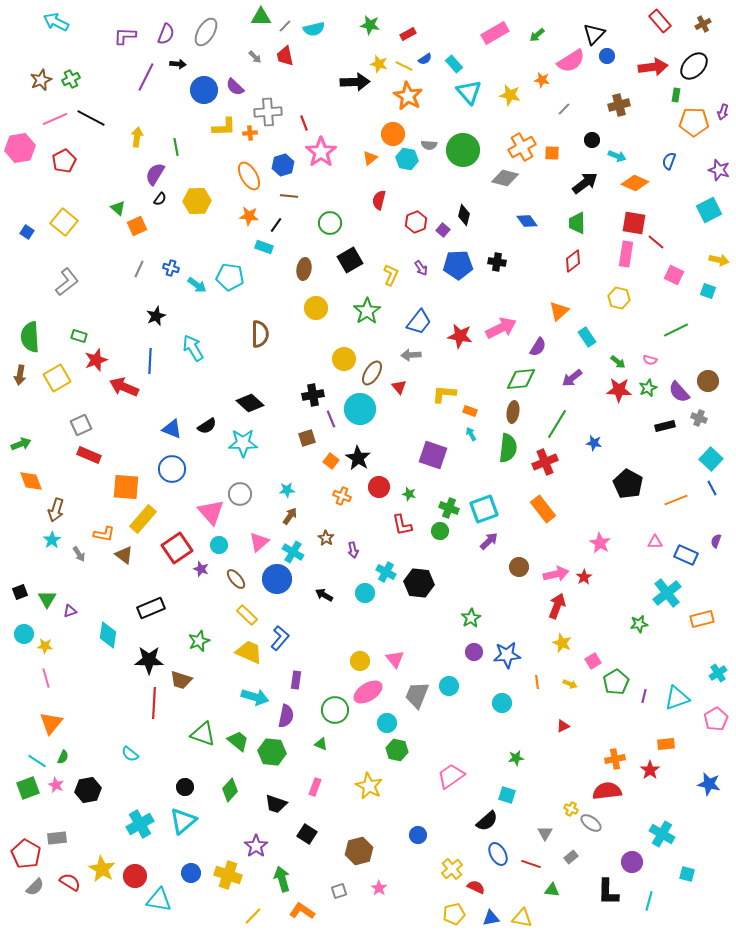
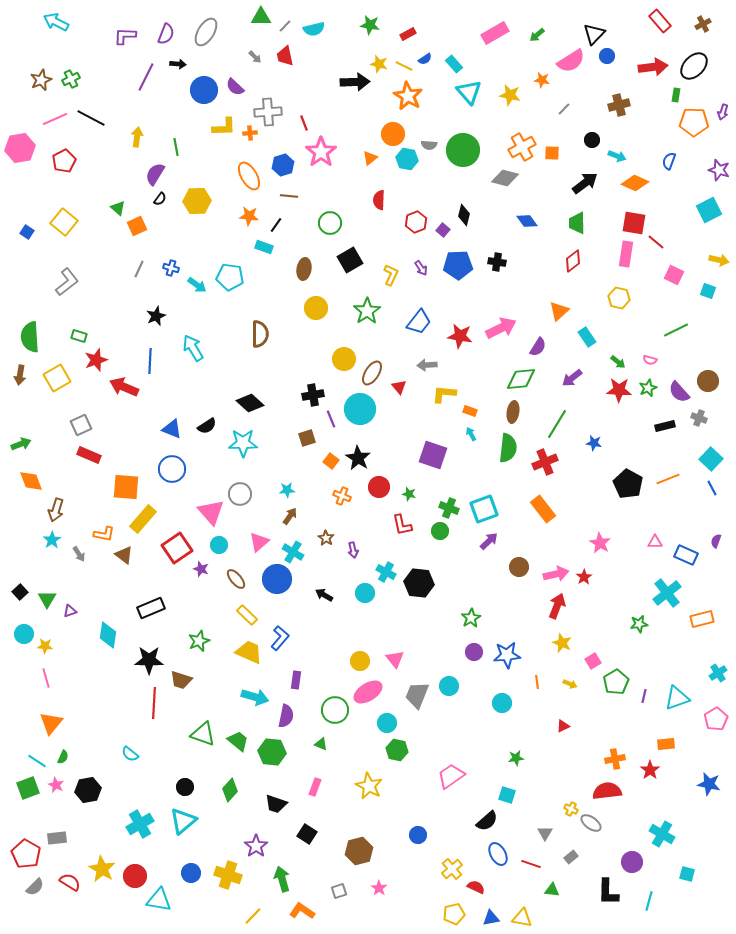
red semicircle at (379, 200): rotated 12 degrees counterclockwise
gray arrow at (411, 355): moved 16 px right, 10 px down
orange line at (676, 500): moved 8 px left, 21 px up
black square at (20, 592): rotated 21 degrees counterclockwise
